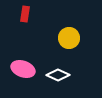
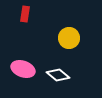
white diamond: rotated 15 degrees clockwise
